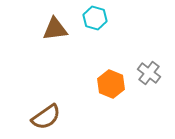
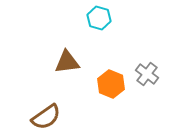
cyan hexagon: moved 4 px right
brown triangle: moved 12 px right, 33 px down
gray cross: moved 2 px left, 1 px down
